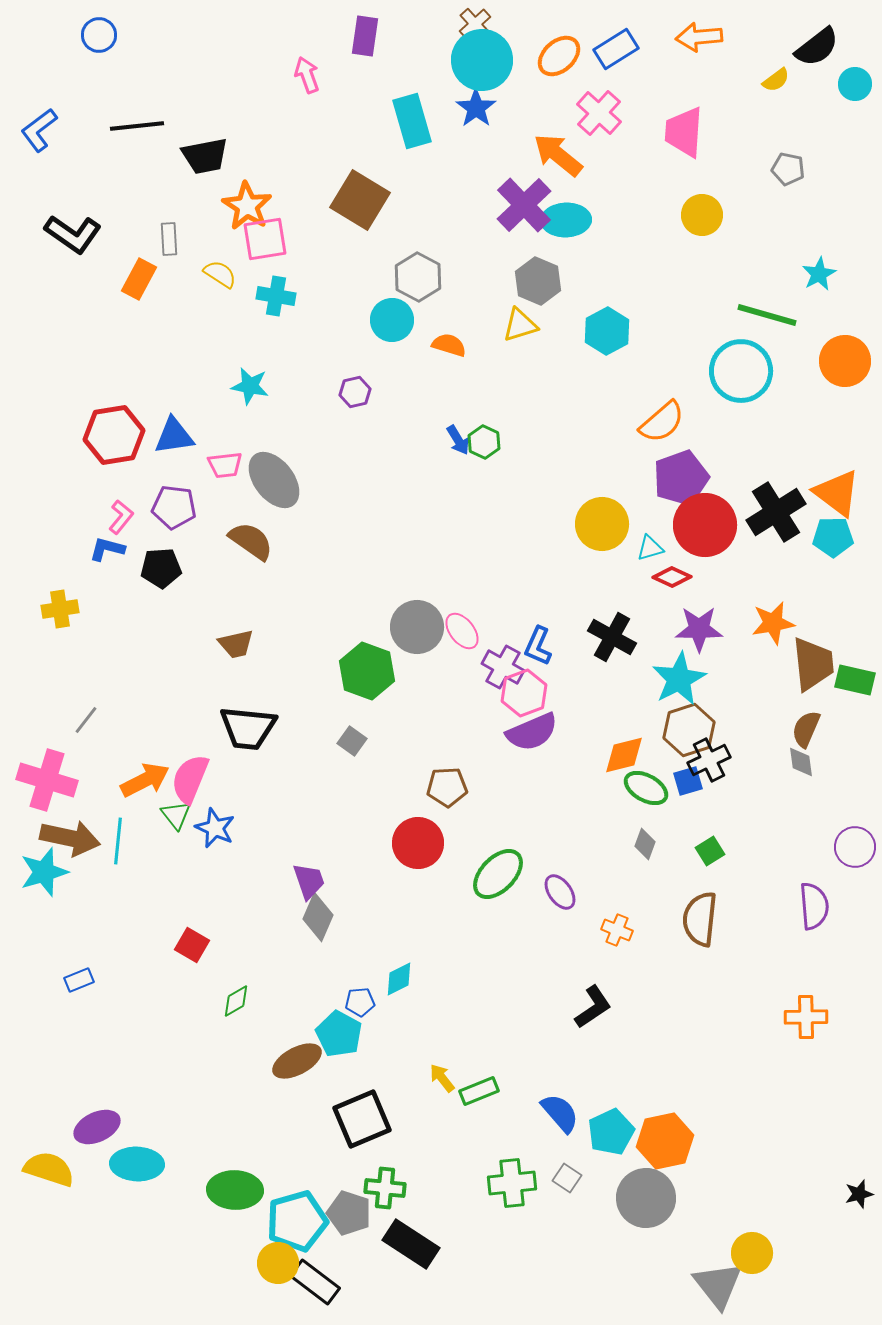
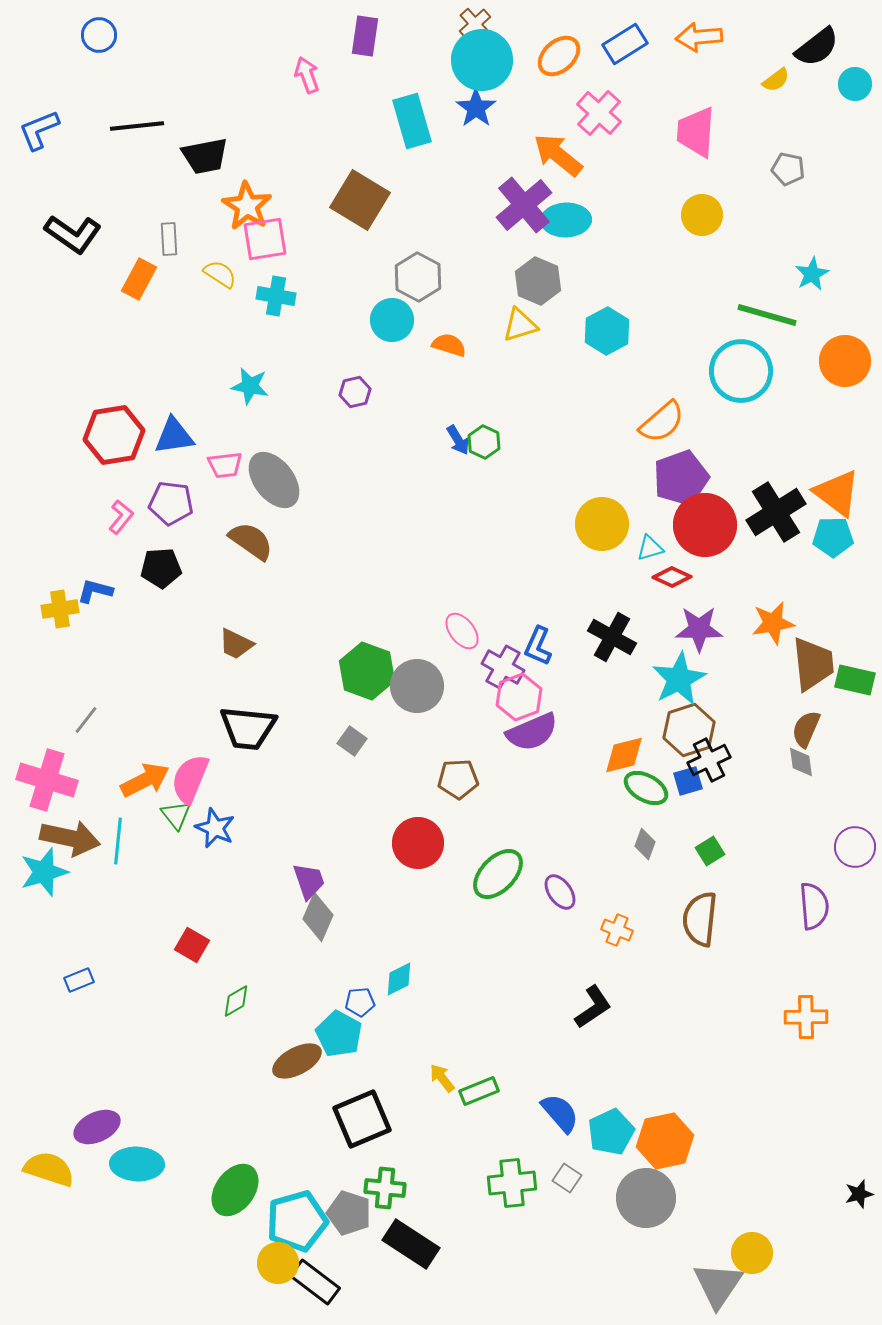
blue rectangle at (616, 49): moved 9 px right, 5 px up
blue L-shape at (39, 130): rotated 15 degrees clockwise
pink trapezoid at (684, 132): moved 12 px right
purple cross at (524, 205): rotated 4 degrees clockwise
cyan star at (819, 274): moved 7 px left
purple pentagon at (174, 507): moved 3 px left, 4 px up
blue L-shape at (107, 549): moved 12 px left, 42 px down
gray circle at (417, 627): moved 59 px down
brown trapezoid at (236, 644): rotated 39 degrees clockwise
pink hexagon at (524, 693): moved 5 px left, 4 px down
brown pentagon at (447, 787): moved 11 px right, 8 px up
green ellipse at (235, 1190): rotated 56 degrees counterclockwise
gray triangle at (718, 1285): rotated 12 degrees clockwise
